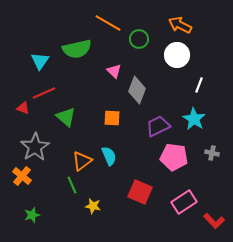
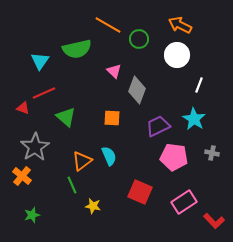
orange line: moved 2 px down
